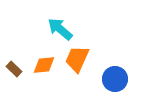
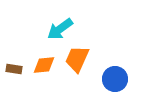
cyan arrow: rotated 76 degrees counterclockwise
brown rectangle: rotated 35 degrees counterclockwise
